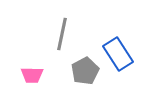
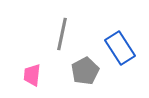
blue rectangle: moved 2 px right, 6 px up
pink trapezoid: rotated 95 degrees clockwise
